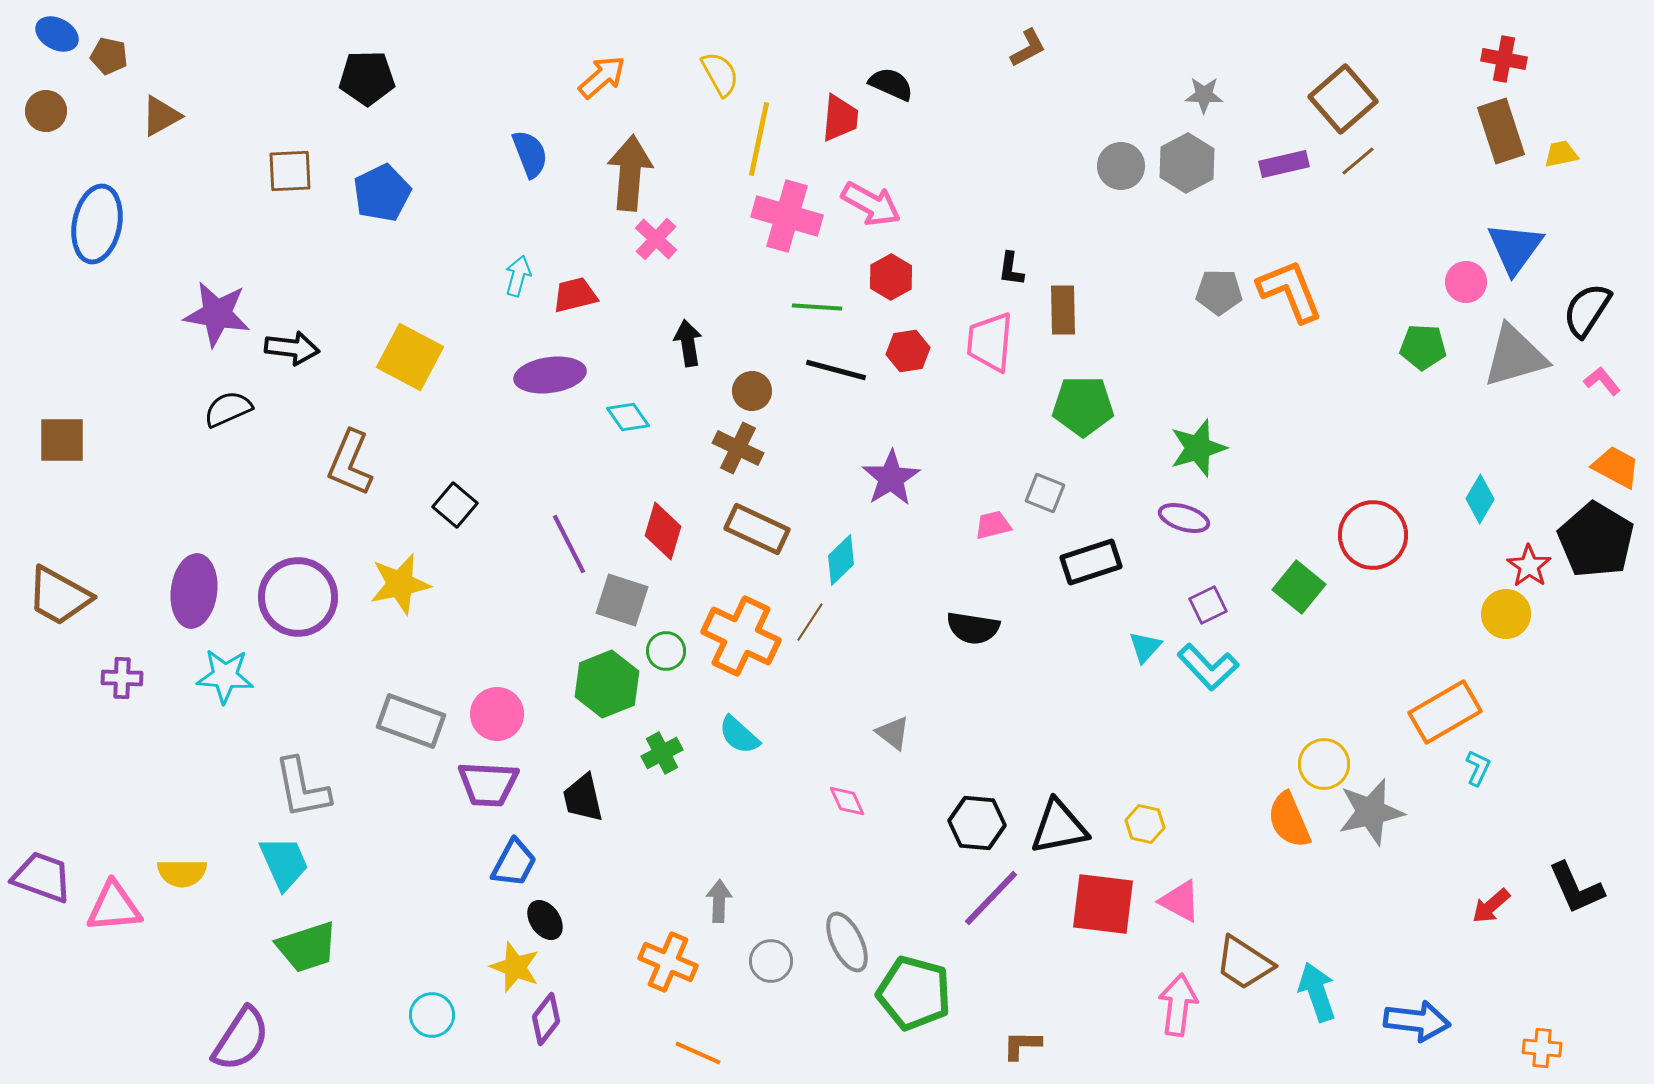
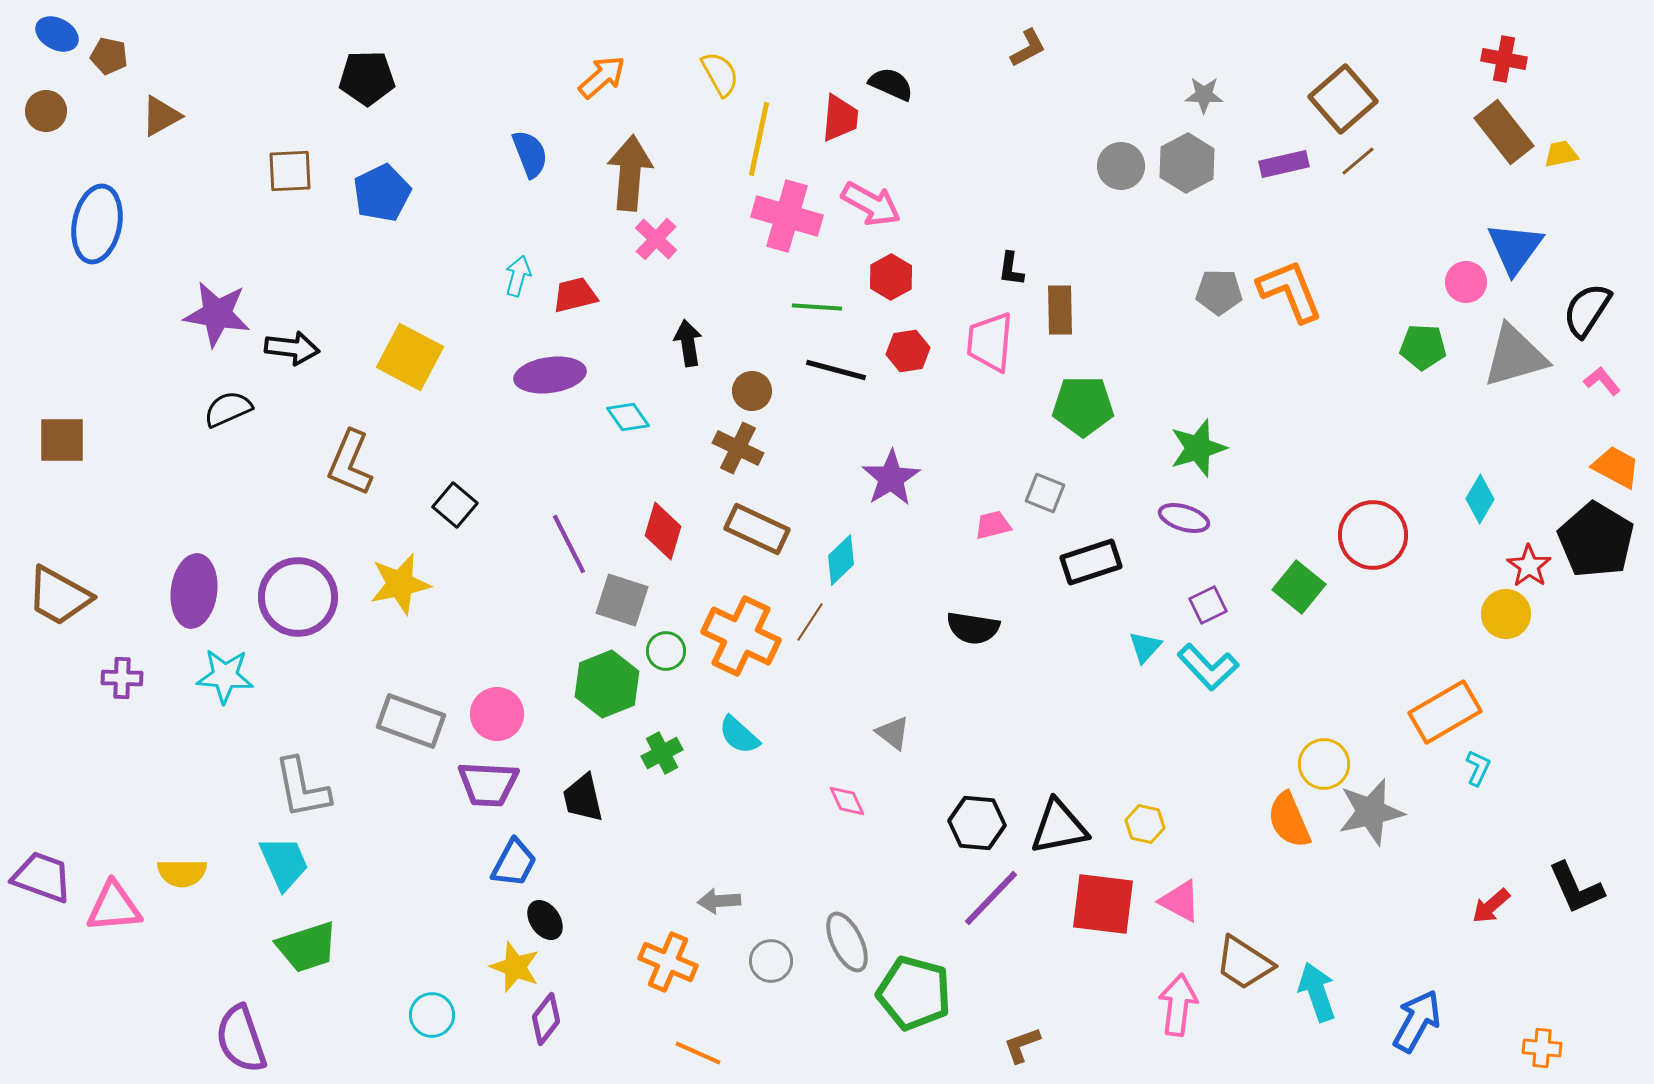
brown rectangle at (1501, 131): moved 3 px right, 1 px down; rotated 20 degrees counterclockwise
brown rectangle at (1063, 310): moved 3 px left
gray arrow at (719, 901): rotated 96 degrees counterclockwise
blue arrow at (1417, 1021): rotated 68 degrees counterclockwise
purple semicircle at (241, 1039): rotated 128 degrees clockwise
brown L-shape at (1022, 1045): rotated 21 degrees counterclockwise
